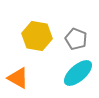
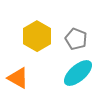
yellow hexagon: rotated 20 degrees clockwise
